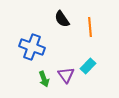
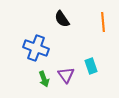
orange line: moved 13 px right, 5 px up
blue cross: moved 4 px right, 1 px down
cyan rectangle: moved 3 px right; rotated 63 degrees counterclockwise
